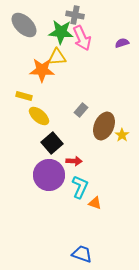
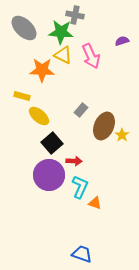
gray ellipse: moved 3 px down
pink arrow: moved 9 px right, 18 px down
purple semicircle: moved 2 px up
yellow triangle: moved 6 px right, 2 px up; rotated 30 degrees clockwise
yellow rectangle: moved 2 px left
